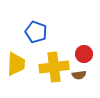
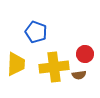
red circle: moved 1 px right
